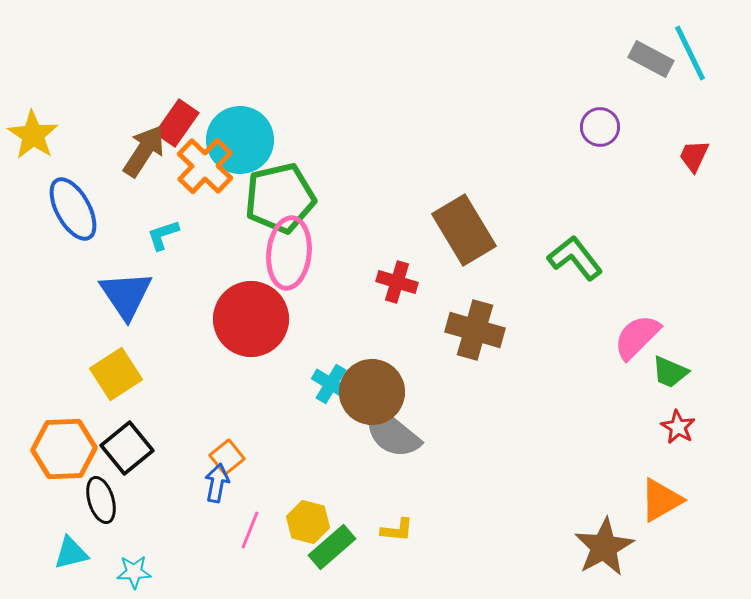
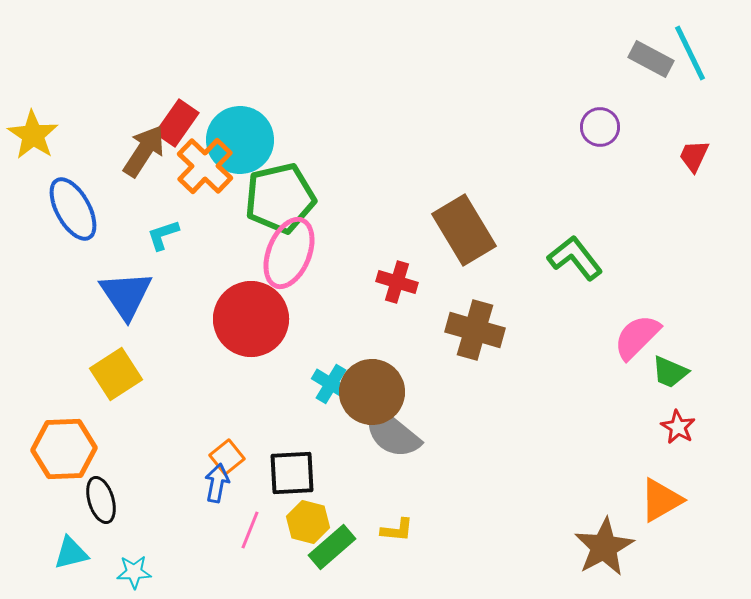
pink ellipse: rotated 16 degrees clockwise
black square: moved 165 px right, 25 px down; rotated 36 degrees clockwise
